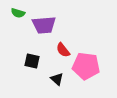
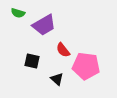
purple trapezoid: rotated 25 degrees counterclockwise
